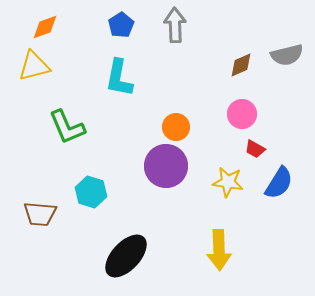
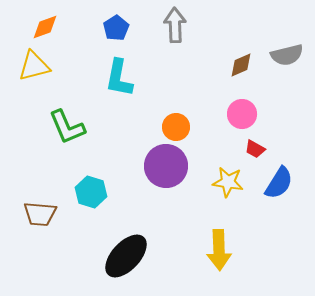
blue pentagon: moved 5 px left, 3 px down
